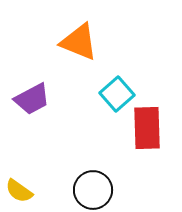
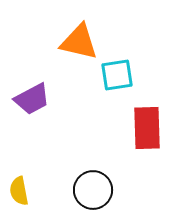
orange triangle: rotated 9 degrees counterclockwise
cyan square: moved 19 px up; rotated 32 degrees clockwise
yellow semicircle: rotated 44 degrees clockwise
